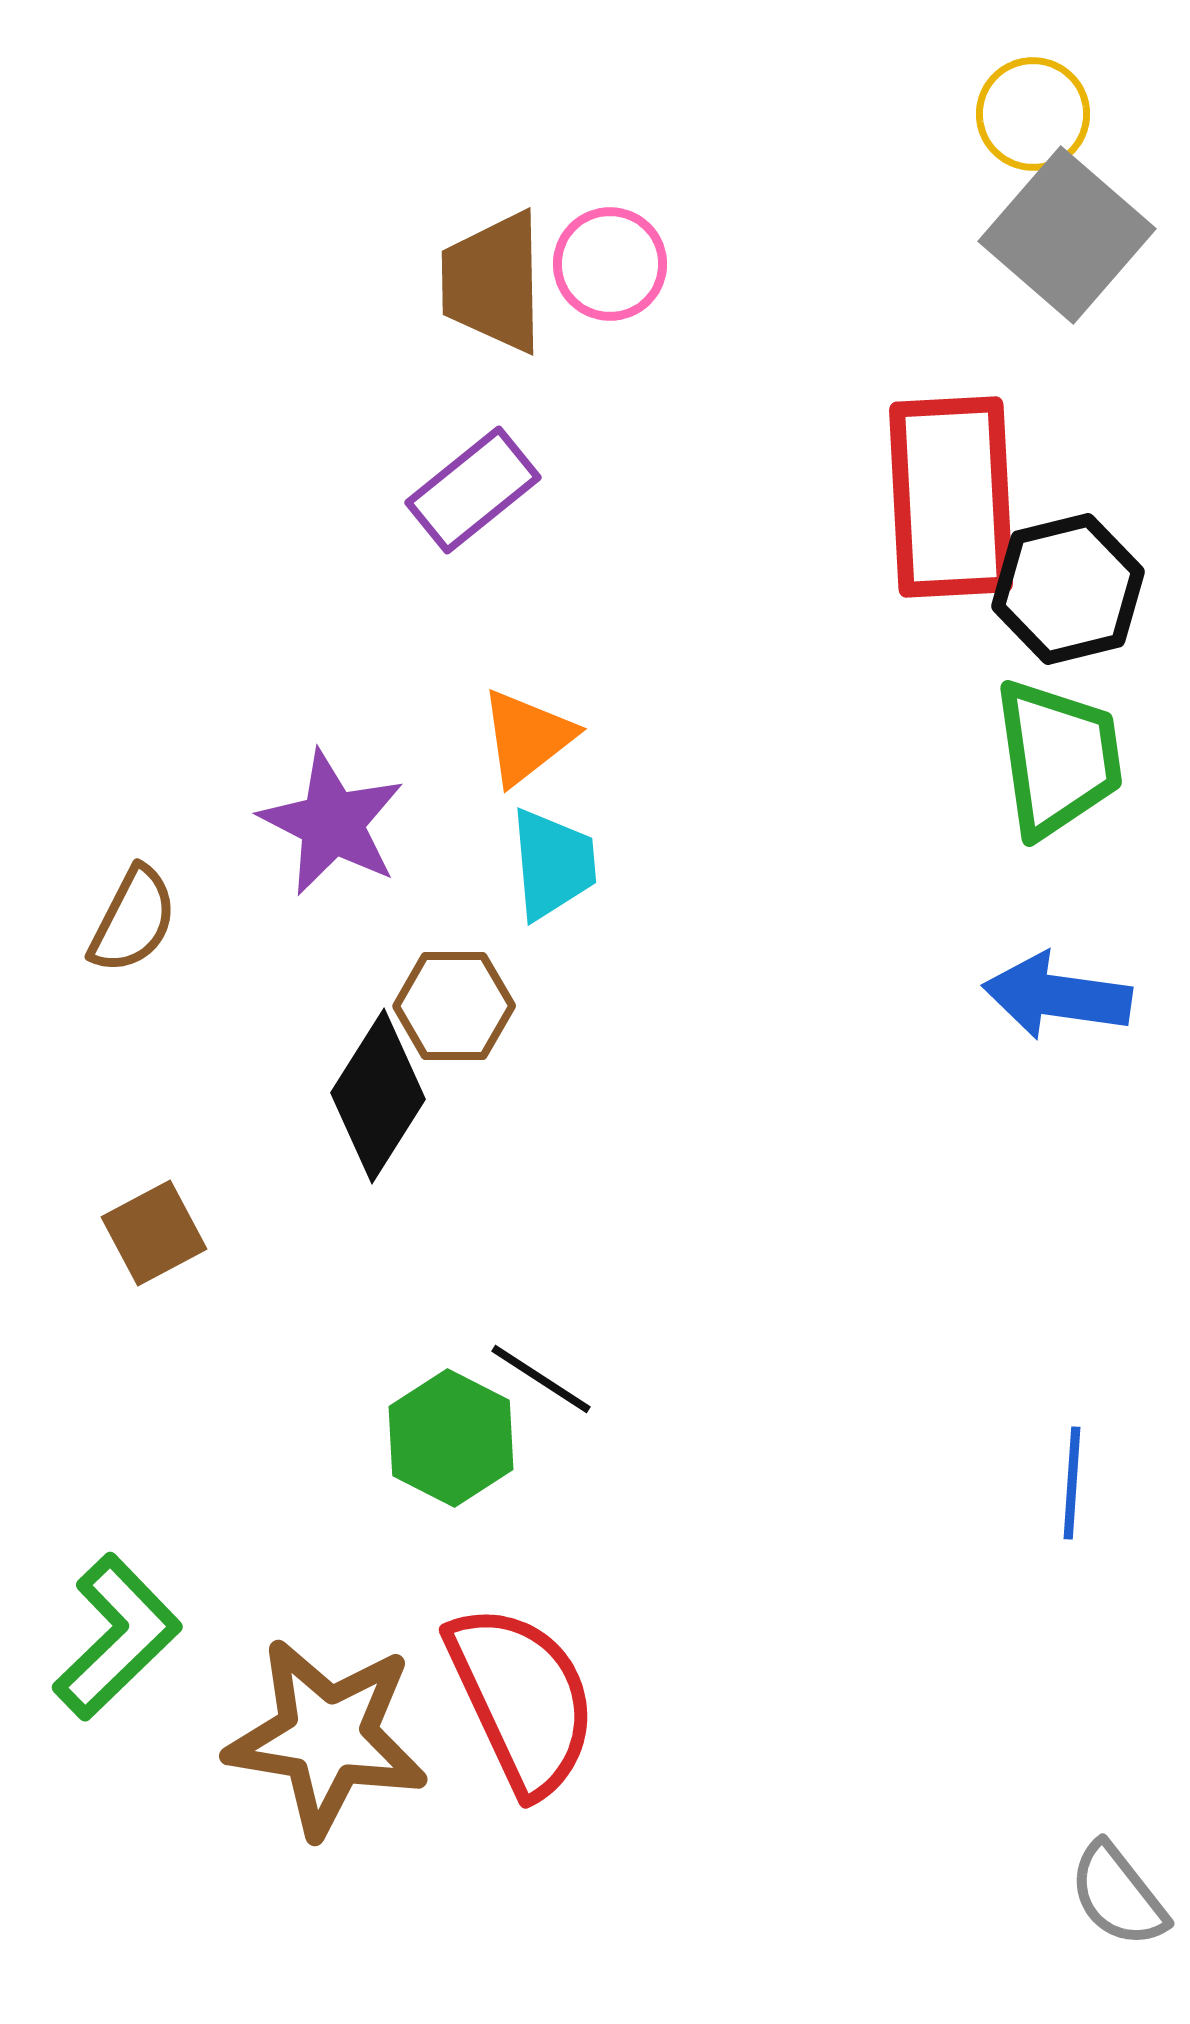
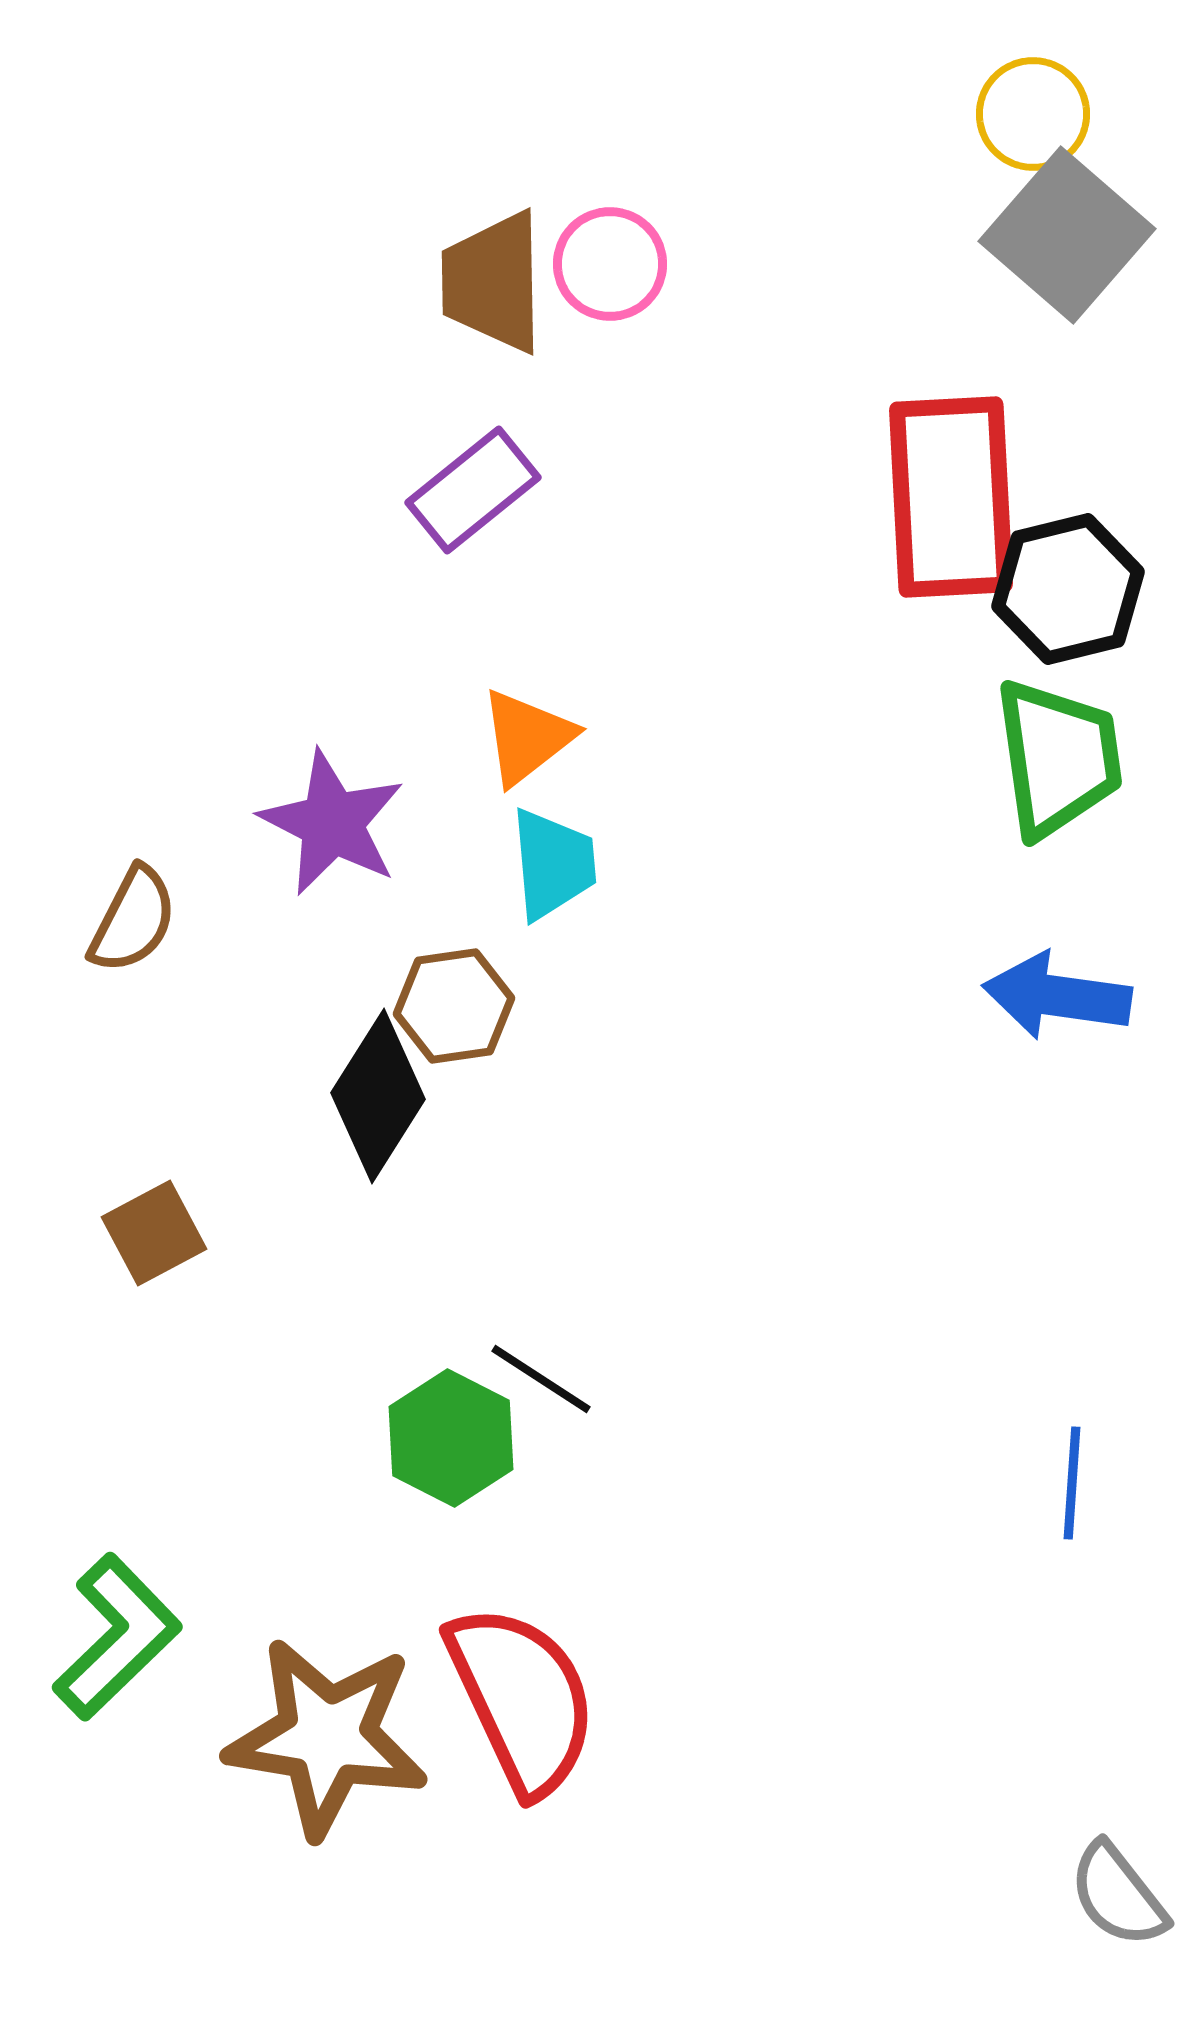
brown hexagon: rotated 8 degrees counterclockwise
